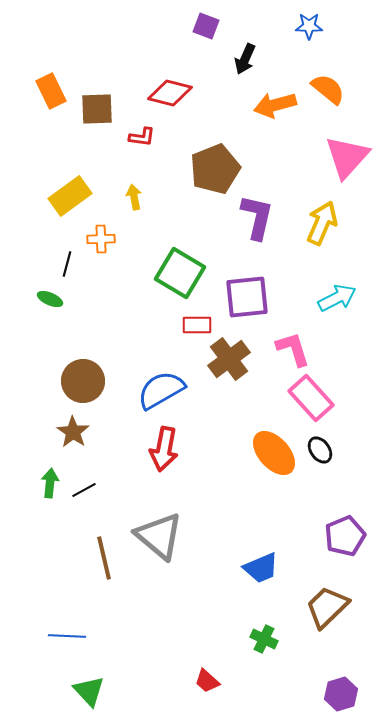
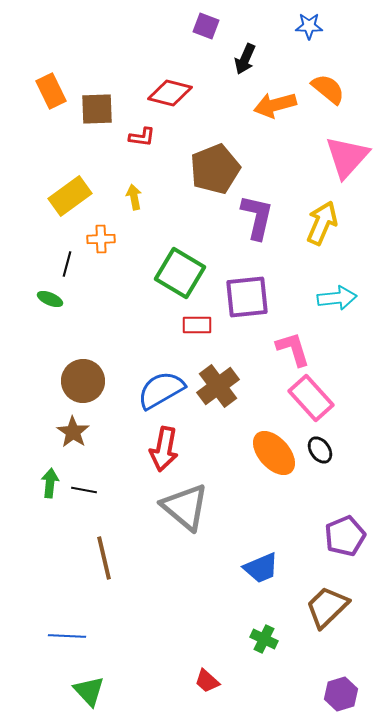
cyan arrow at (337, 298): rotated 21 degrees clockwise
brown cross at (229, 359): moved 11 px left, 27 px down
black line at (84, 490): rotated 40 degrees clockwise
gray triangle at (159, 536): moved 26 px right, 29 px up
